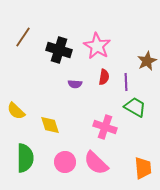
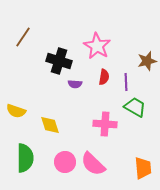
black cross: moved 11 px down
brown star: rotated 12 degrees clockwise
yellow semicircle: rotated 24 degrees counterclockwise
pink cross: moved 3 px up; rotated 15 degrees counterclockwise
pink semicircle: moved 3 px left, 1 px down
